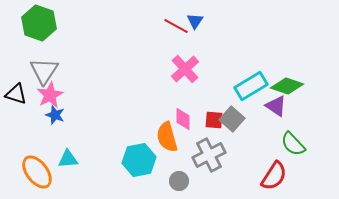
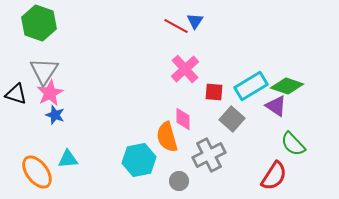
pink star: moved 2 px up
red square: moved 28 px up
